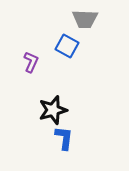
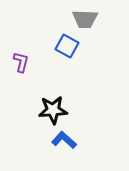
purple L-shape: moved 10 px left; rotated 10 degrees counterclockwise
black star: rotated 12 degrees clockwise
blue L-shape: moved 2 px down; rotated 55 degrees counterclockwise
